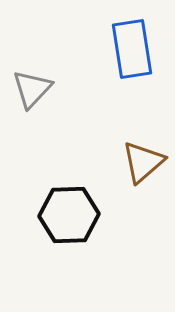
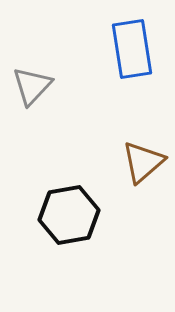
gray triangle: moved 3 px up
black hexagon: rotated 8 degrees counterclockwise
